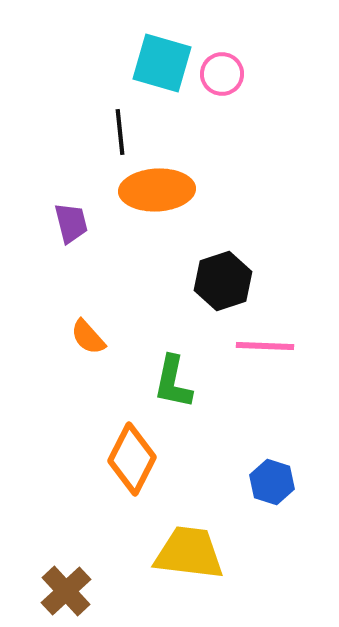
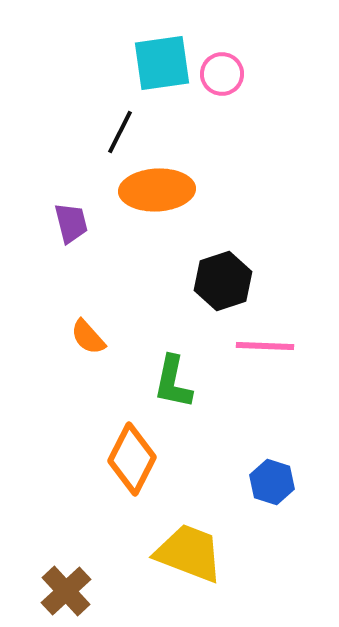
cyan square: rotated 24 degrees counterclockwise
black line: rotated 33 degrees clockwise
yellow trapezoid: rotated 14 degrees clockwise
